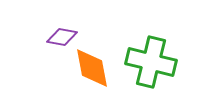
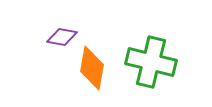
orange diamond: rotated 21 degrees clockwise
